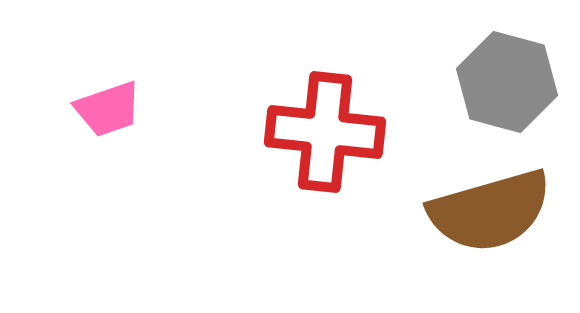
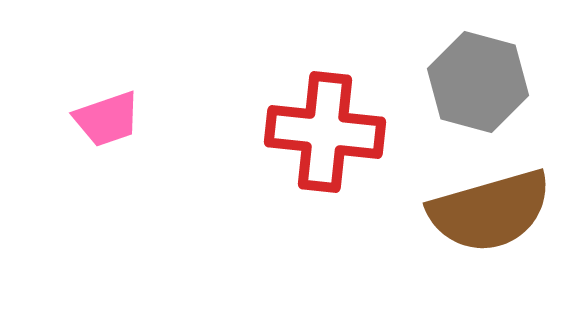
gray hexagon: moved 29 px left
pink trapezoid: moved 1 px left, 10 px down
